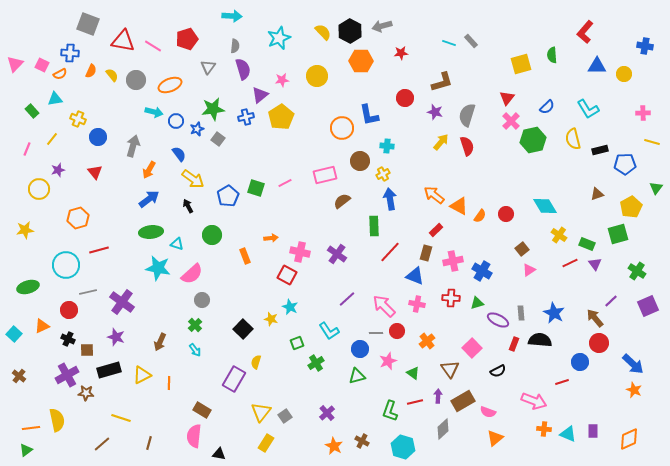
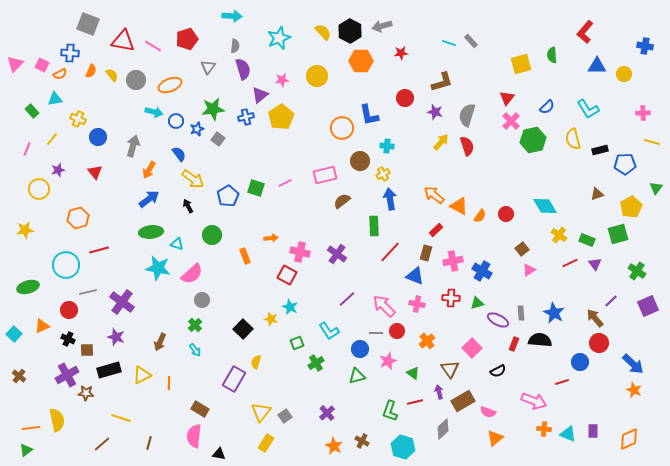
green rectangle at (587, 244): moved 4 px up
purple arrow at (438, 396): moved 1 px right, 4 px up; rotated 16 degrees counterclockwise
brown rectangle at (202, 410): moved 2 px left, 1 px up
